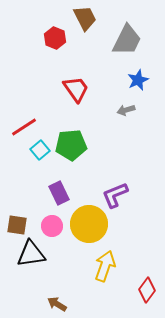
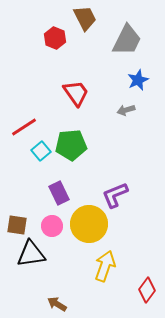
red trapezoid: moved 4 px down
cyan square: moved 1 px right, 1 px down
